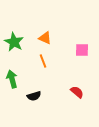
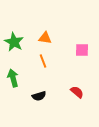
orange triangle: rotated 16 degrees counterclockwise
green arrow: moved 1 px right, 1 px up
black semicircle: moved 5 px right
